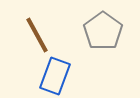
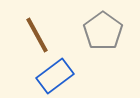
blue rectangle: rotated 33 degrees clockwise
